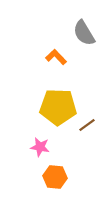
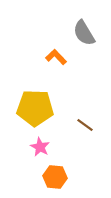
yellow pentagon: moved 23 px left, 1 px down
brown line: moved 2 px left; rotated 72 degrees clockwise
pink star: rotated 18 degrees clockwise
